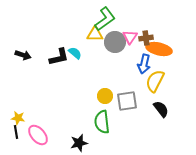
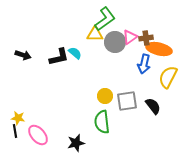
pink triangle: rotated 21 degrees clockwise
yellow semicircle: moved 13 px right, 4 px up
black semicircle: moved 8 px left, 3 px up
black line: moved 1 px left, 1 px up
black star: moved 3 px left
